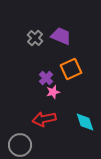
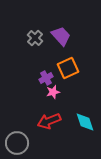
purple trapezoid: rotated 25 degrees clockwise
orange square: moved 3 px left, 1 px up
purple cross: rotated 16 degrees clockwise
red arrow: moved 5 px right, 2 px down; rotated 10 degrees counterclockwise
gray circle: moved 3 px left, 2 px up
